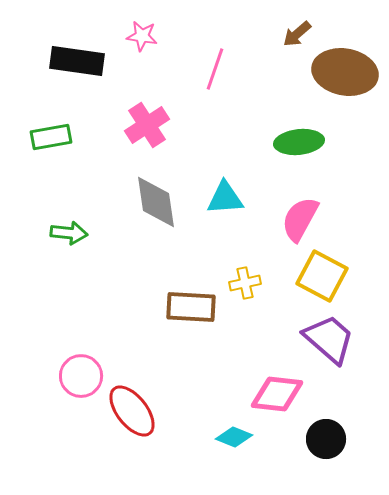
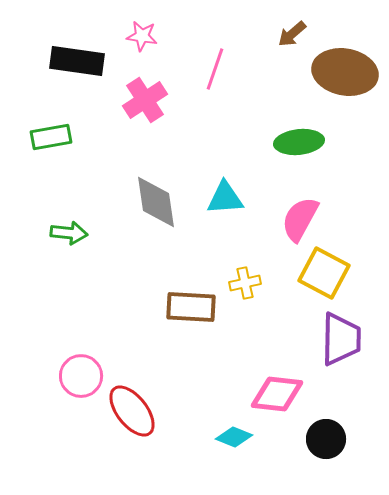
brown arrow: moved 5 px left
pink cross: moved 2 px left, 25 px up
yellow square: moved 2 px right, 3 px up
purple trapezoid: moved 12 px right; rotated 50 degrees clockwise
